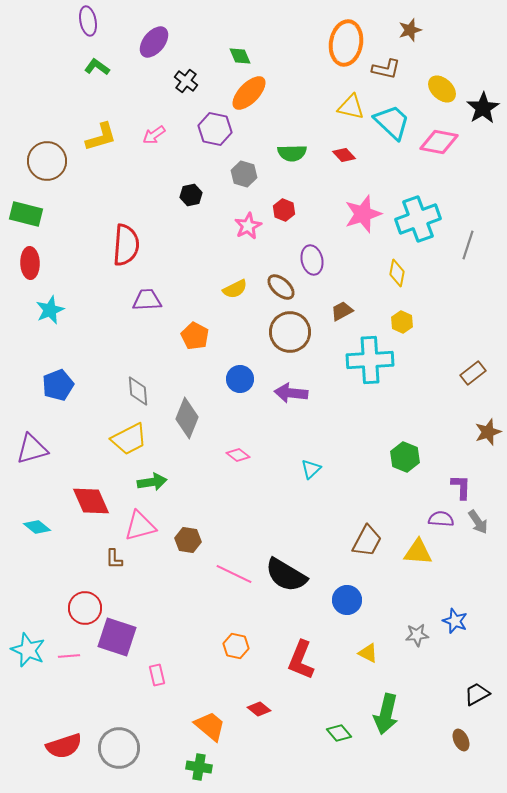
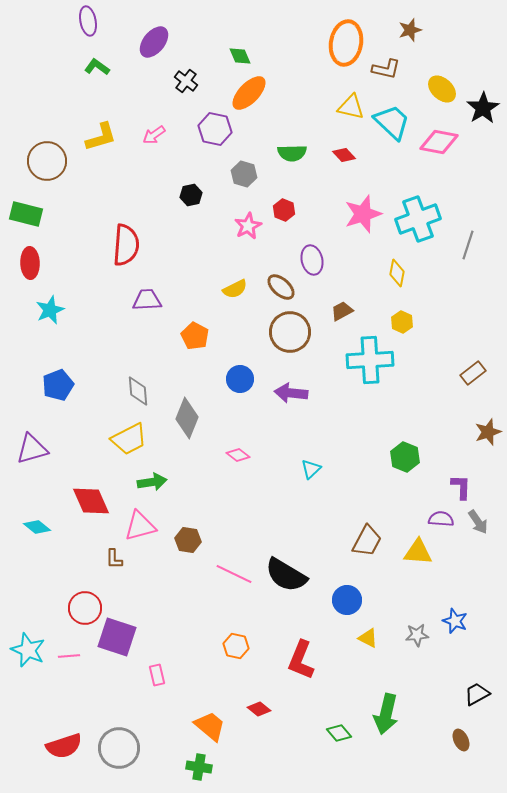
yellow triangle at (368, 653): moved 15 px up
